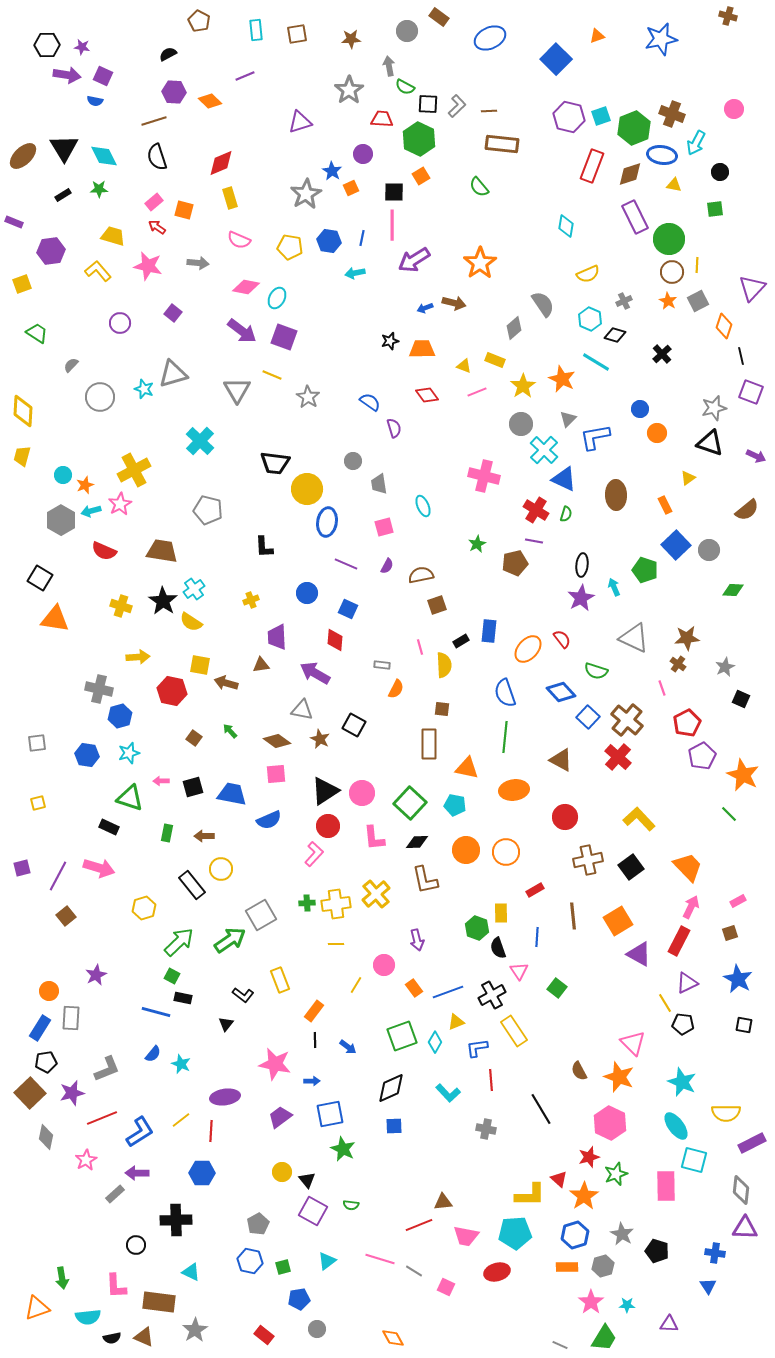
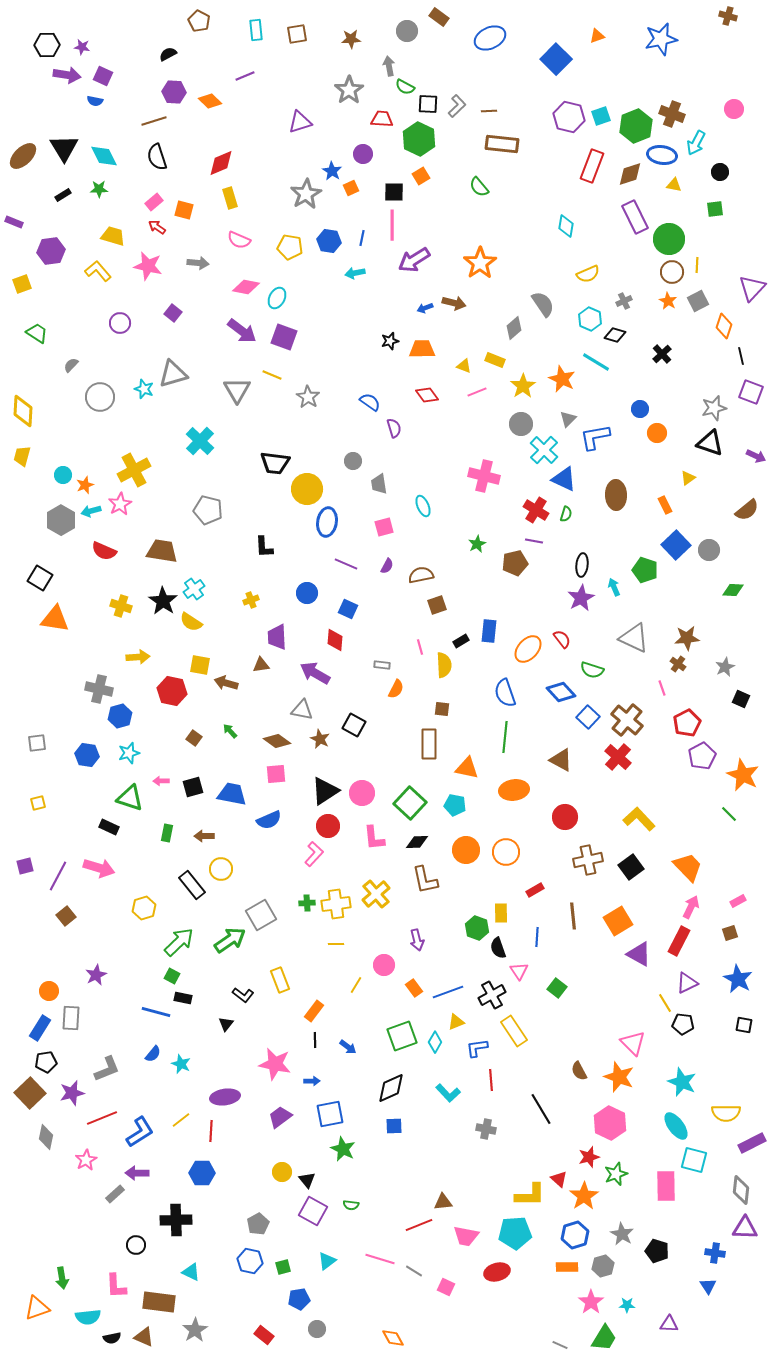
green hexagon at (634, 128): moved 2 px right, 2 px up
green semicircle at (596, 671): moved 4 px left, 1 px up
purple square at (22, 868): moved 3 px right, 2 px up
